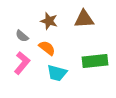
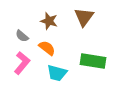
brown triangle: moved 2 px up; rotated 50 degrees counterclockwise
green rectangle: moved 2 px left; rotated 15 degrees clockwise
